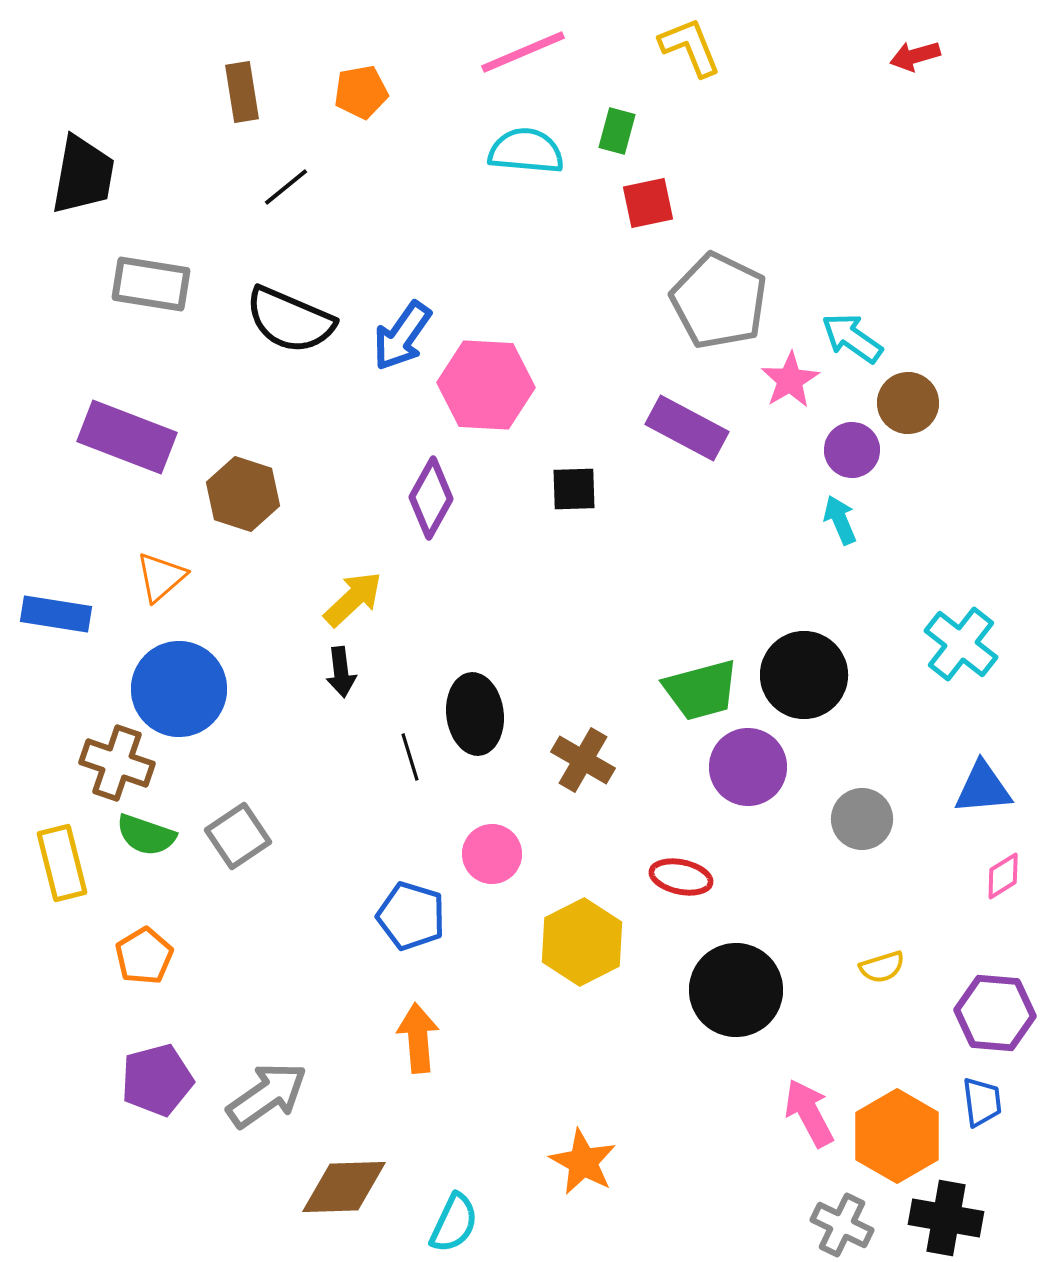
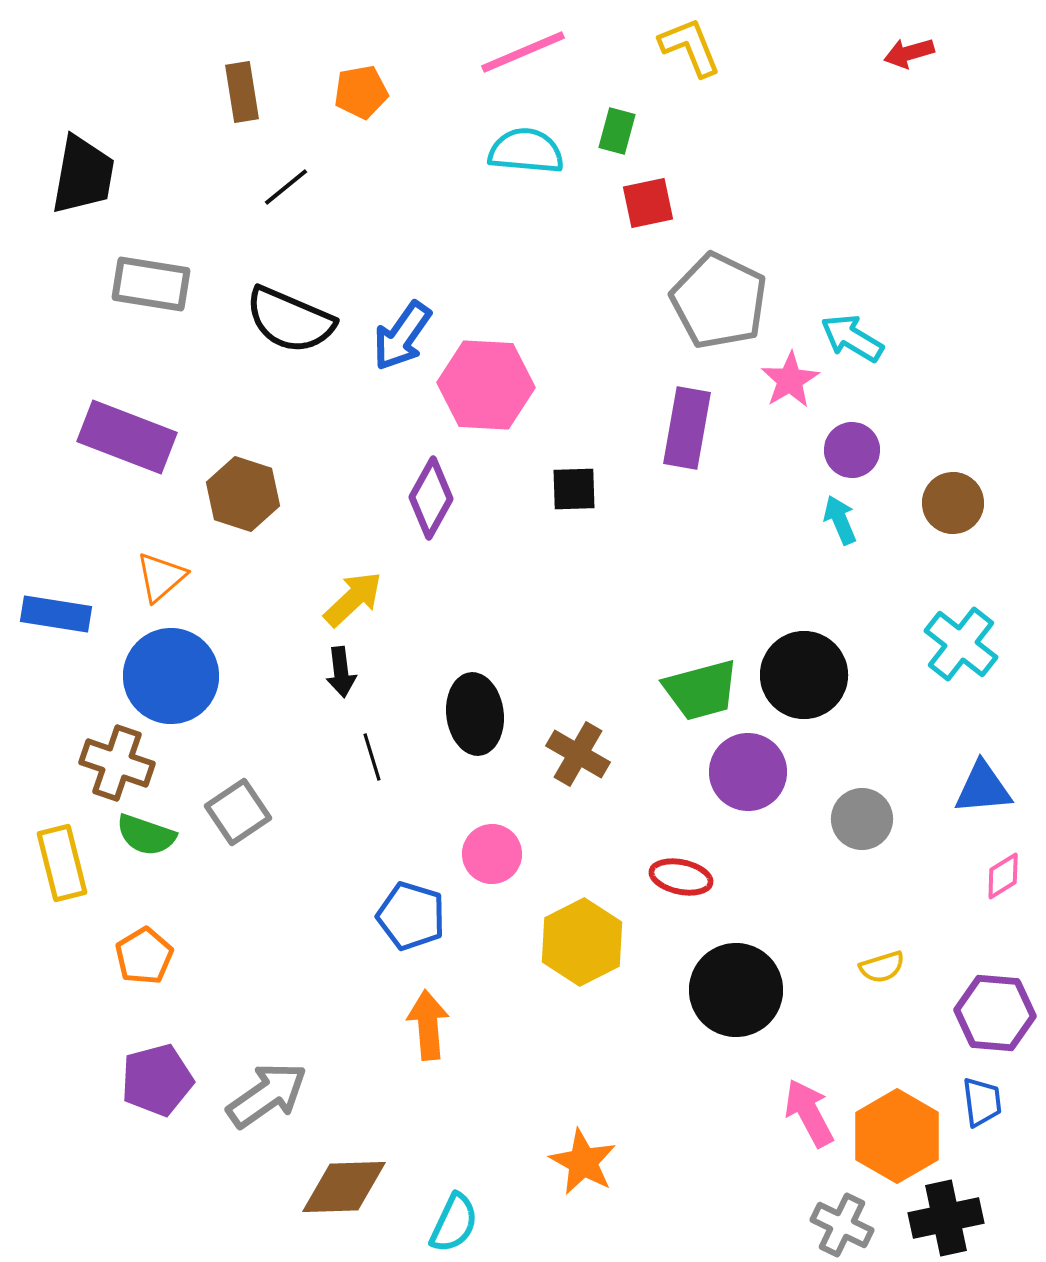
red arrow at (915, 56): moved 6 px left, 3 px up
cyan arrow at (852, 338): rotated 4 degrees counterclockwise
brown circle at (908, 403): moved 45 px right, 100 px down
purple rectangle at (687, 428): rotated 72 degrees clockwise
blue circle at (179, 689): moved 8 px left, 13 px up
black line at (410, 757): moved 38 px left
brown cross at (583, 760): moved 5 px left, 6 px up
purple circle at (748, 767): moved 5 px down
gray square at (238, 836): moved 24 px up
orange arrow at (418, 1038): moved 10 px right, 13 px up
black cross at (946, 1218): rotated 22 degrees counterclockwise
